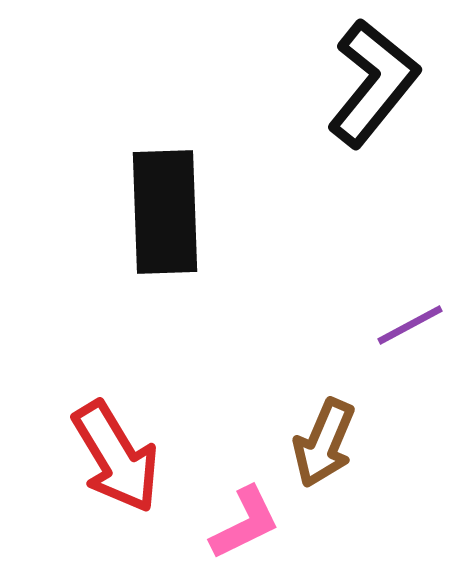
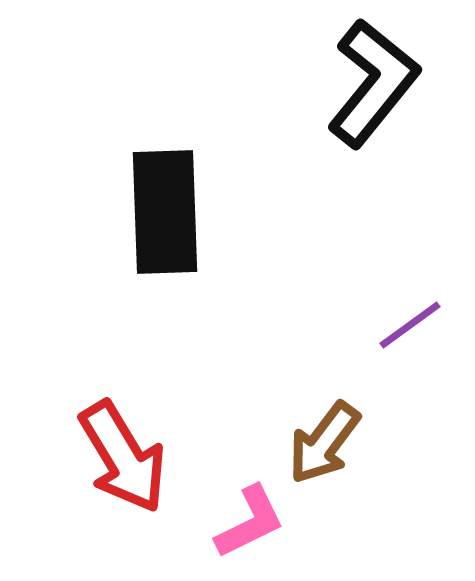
purple line: rotated 8 degrees counterclockwise
brown arrow: rotated 14 degrees clockwise
red arrow: moved 7 px right
pink L-shape: moved 5 px right, 1 px up
